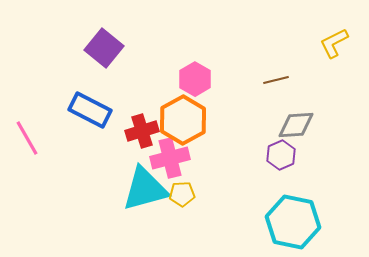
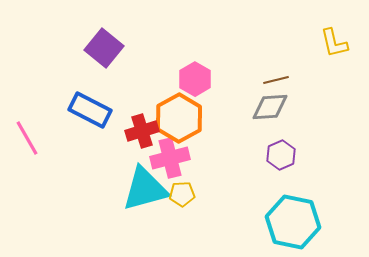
yellow L-shape: rotated 76 degrees counterclockwise
orange hexagon: moved 4 px left, 2 px up
gray diamond: moved 26 px left, 18 px up
